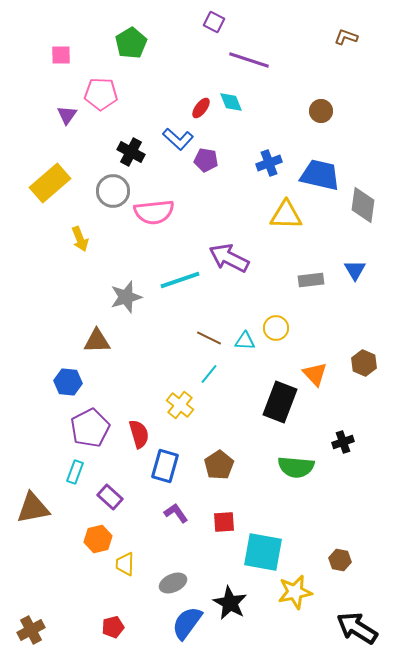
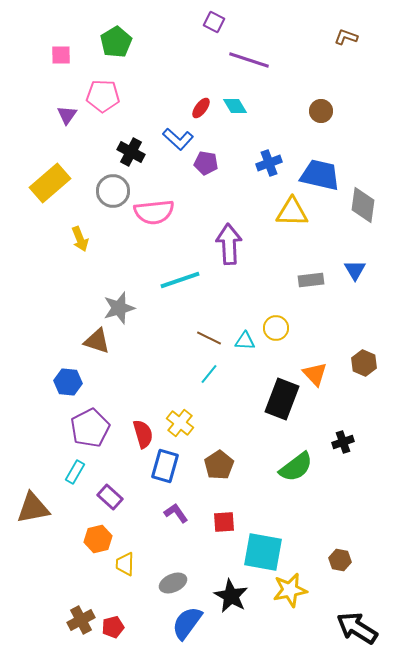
green pentagon at (131, 43): moved 15 px left, 1 px up
pink pentagon at (101, 94): moved 2 px right, 2 px down
cyan diamond at (231, 102): moved 4 px right, 4 px down; rotated 10 degrees counterclockwise
purple pentagon at (206, 160): moved 3 px down
yellow triangle at (286, 215): moved 6 px right, 3 px up
purple arrow at (229, 258): moved 14 px up; rotated 60 degrees clockwise
gray star at (126, 297): moved 7 px left, 11 px down
brown triangle at (97, 341): rotated 20 degrees clockwise
black rectangle at (280, 402): moved 2 px right, 3 px up
yellow cross at (180, 405): moved 18 px down
red semicircle at (139, 434): moved 4 px right
green semicircle at (296, 467): rotated 42 degrees counterclockwise
cyan rectangle at (75, 472): rotated 10 degrees clockwise
yellow star at (295, 592): moved 5 px left, 2 px up
black star at (230, 603): moved 1 px right, 7 px up
brown cross at (31, 630): moved 50 px right, 10 px up
